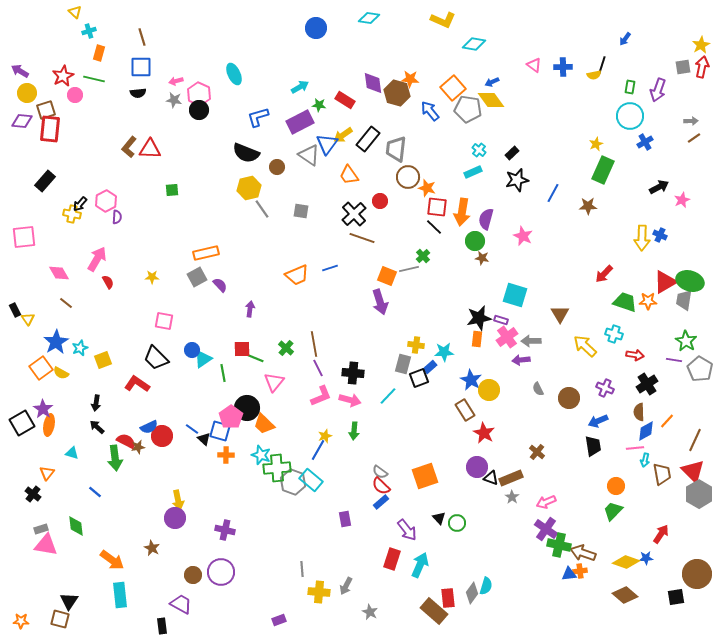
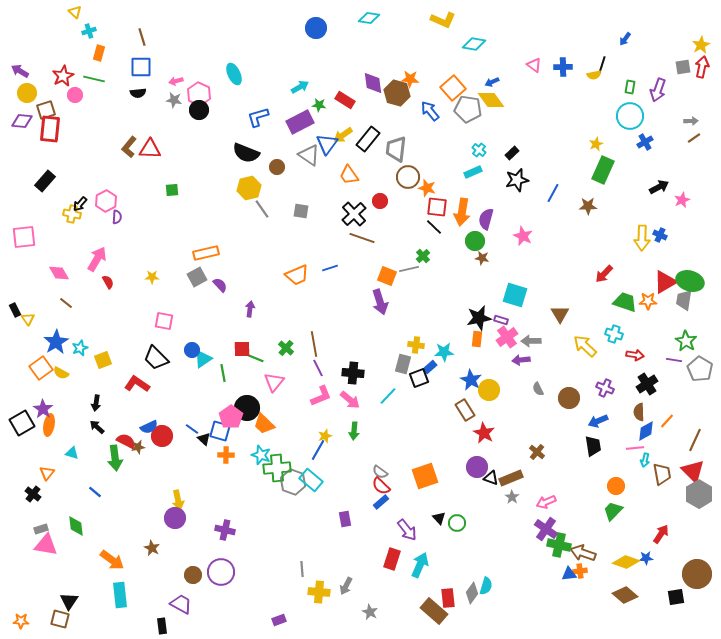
pink arrow at (350, 400): rotated 25 degrees clockwise
